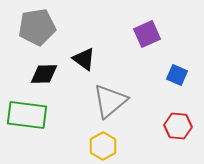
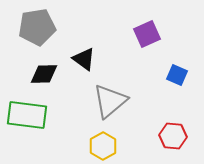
red hexagon: moved 5 px left, 10 px down
